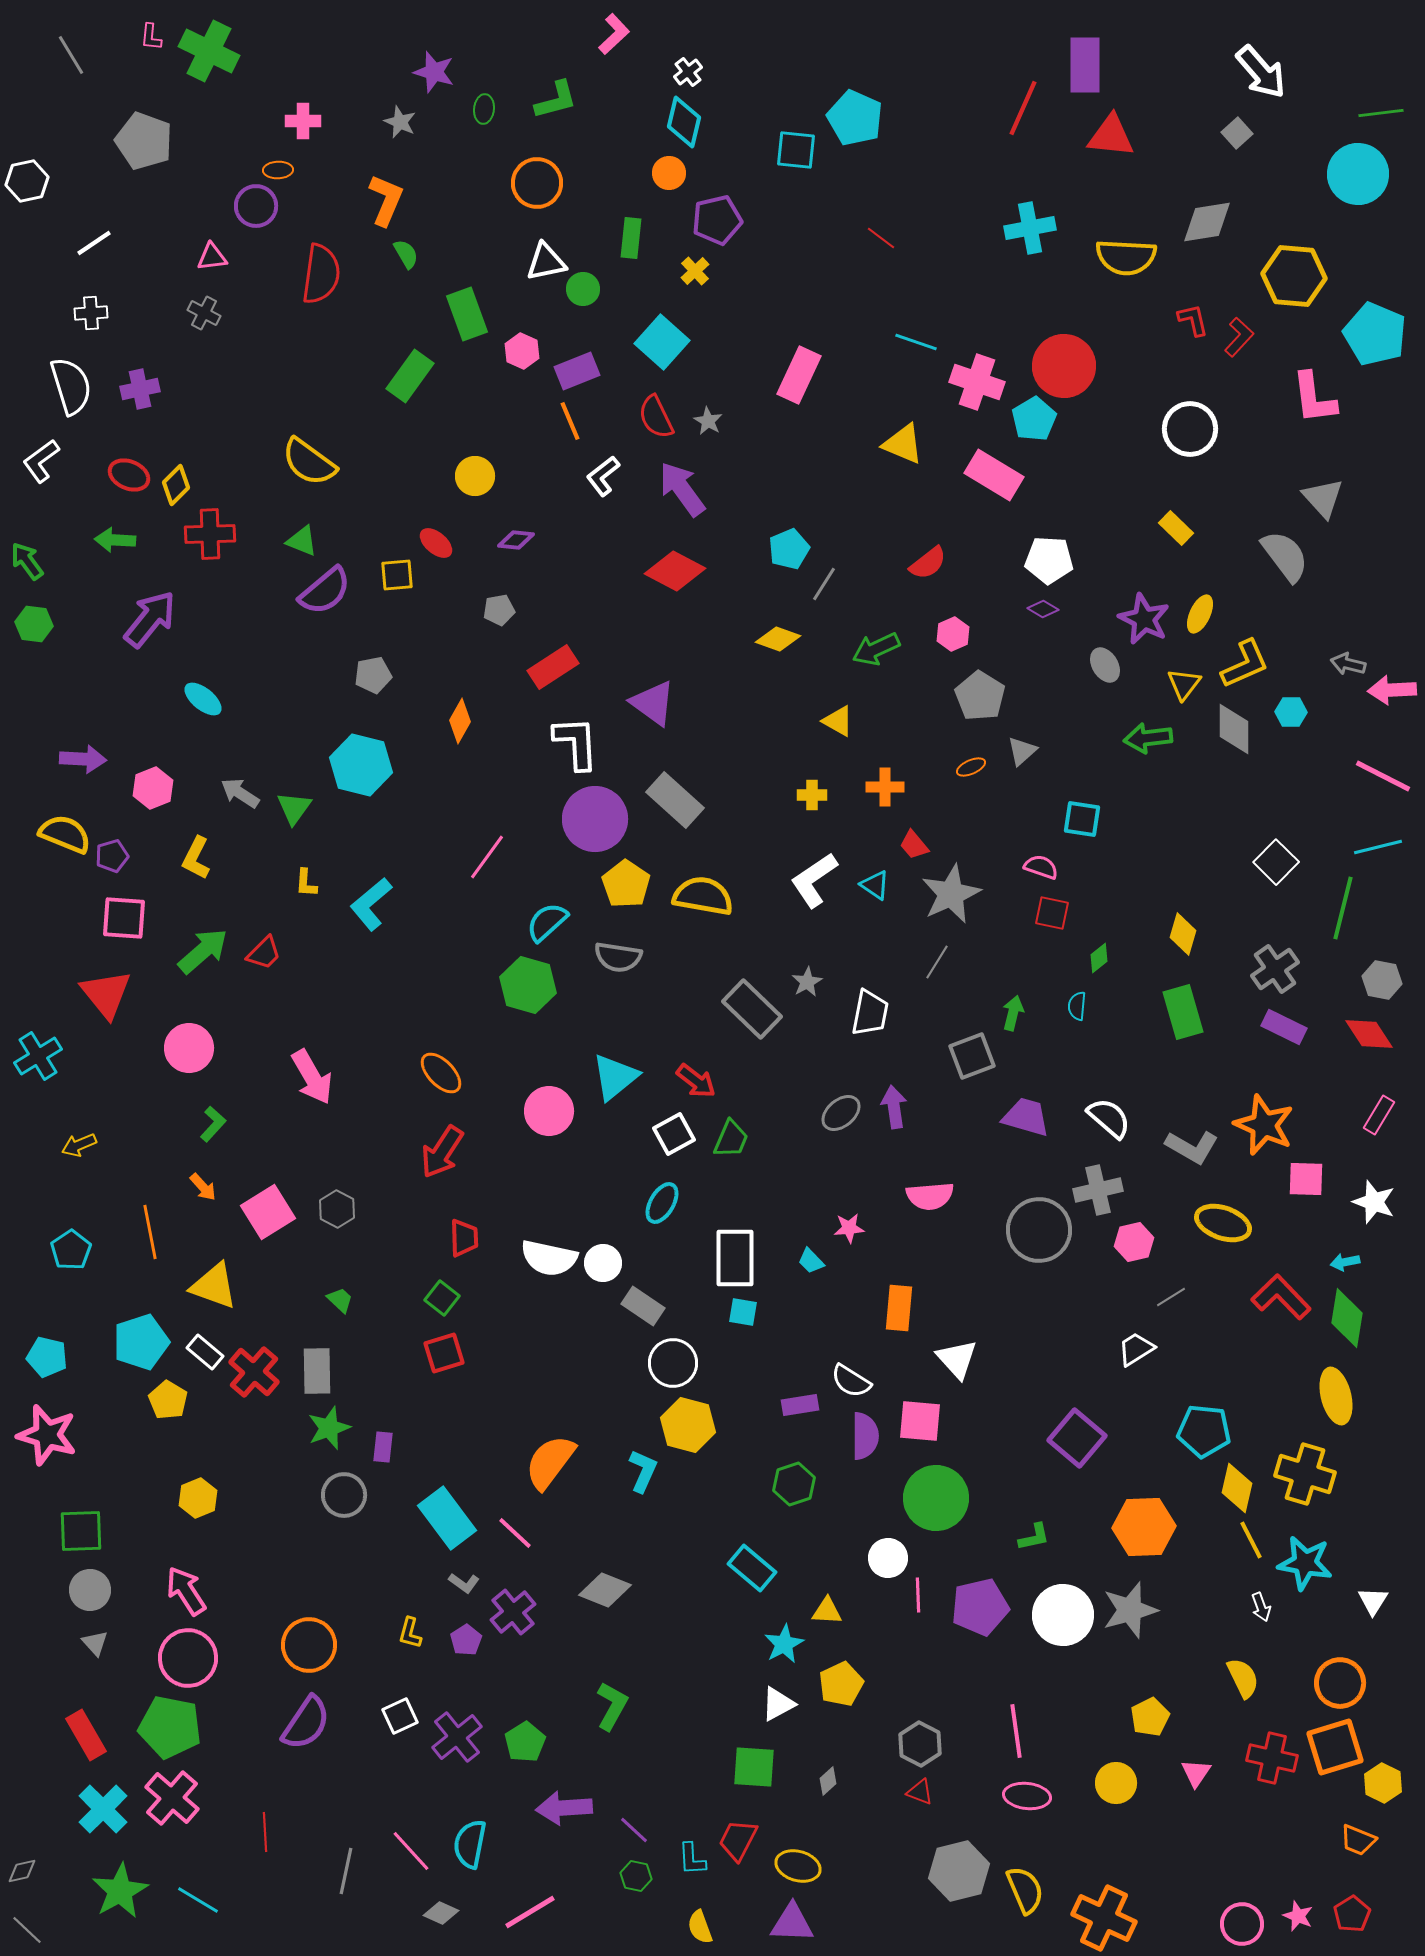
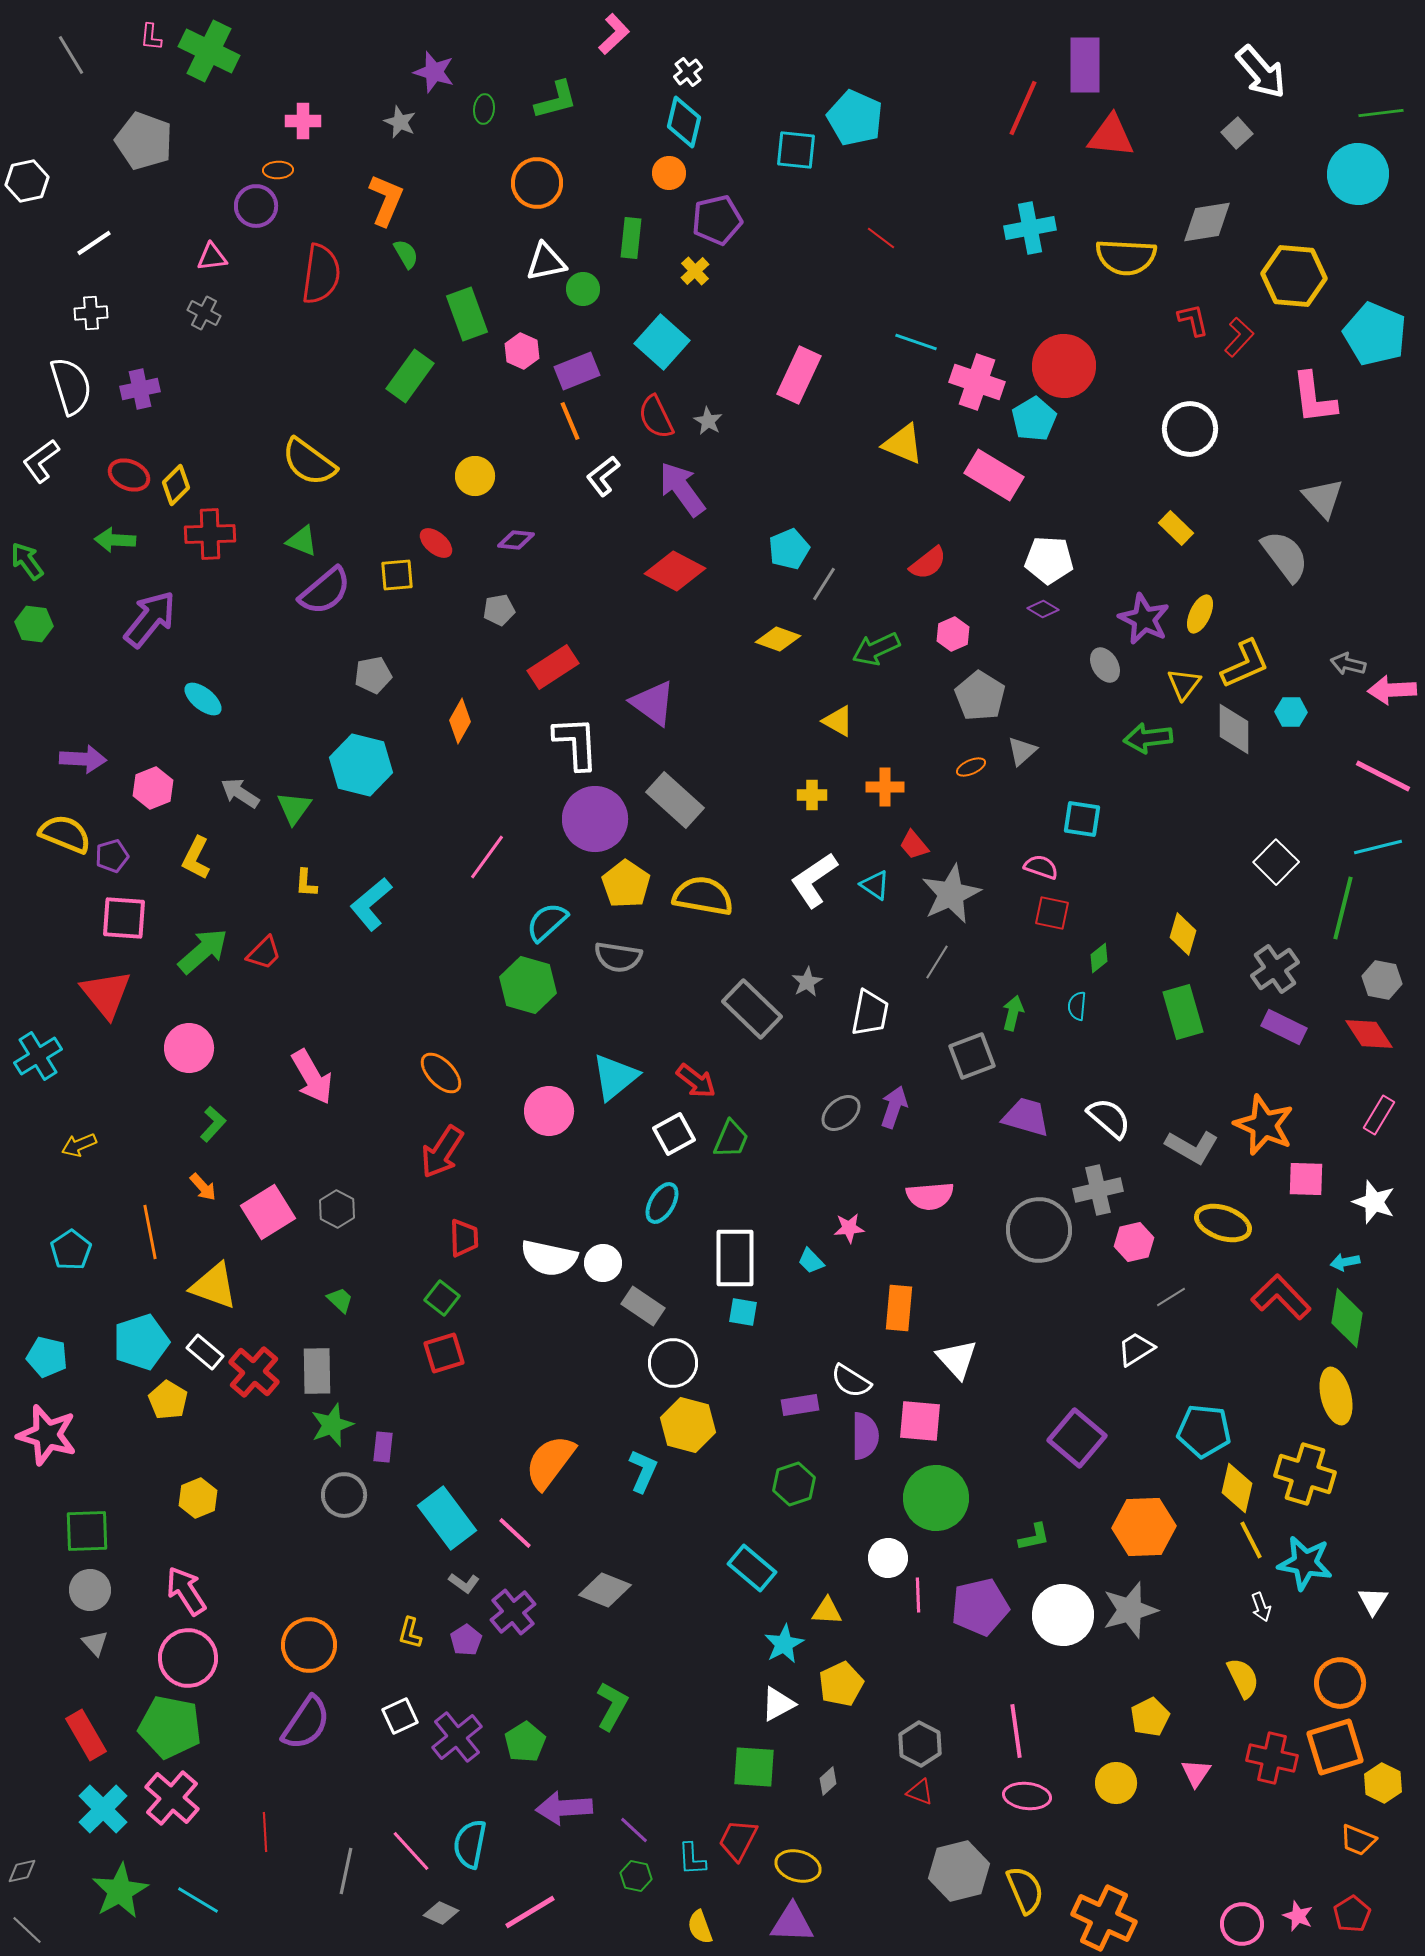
purple arrow at (894, 1107): rotated 27 degrees clockwise
green star at (329, 1428): moved 3 px right, 3 px up
green square at (81, 1531): moved 6 px right
